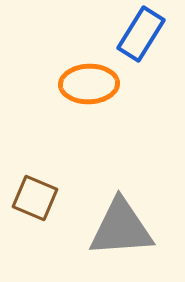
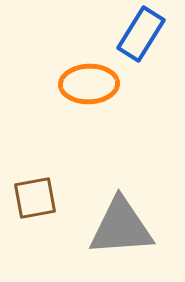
brown square: rotated 33 degrees counterclockwise
gray triangle: moved 1 px up
